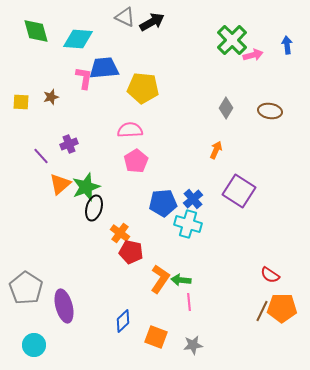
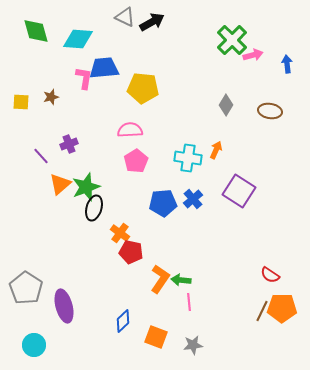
blue arrow: moved 19 px down
gray diamond: moved 3 px up
cyan cross: moved 66 px up; rotated 8 degrees counterclockwise
